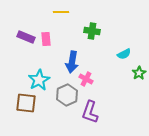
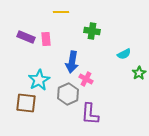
gray hexagon: moved 1 px right, 1 px up
purple L-shape: moved 2 px down; rotated 15 degrees counterclockwise
